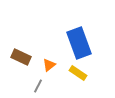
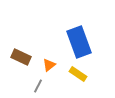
blue rectangle: moved 1 px up
yellow rectangle: moved 1 px down
